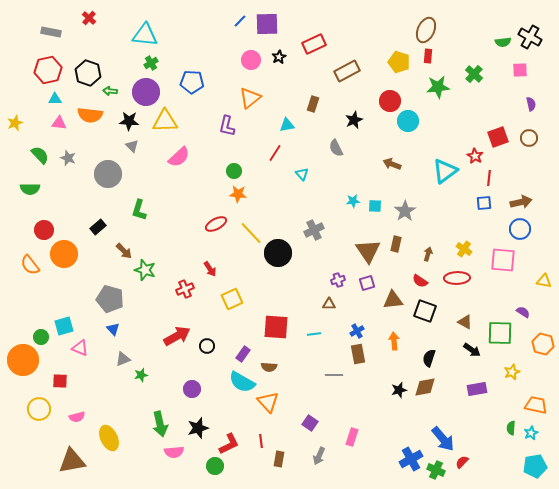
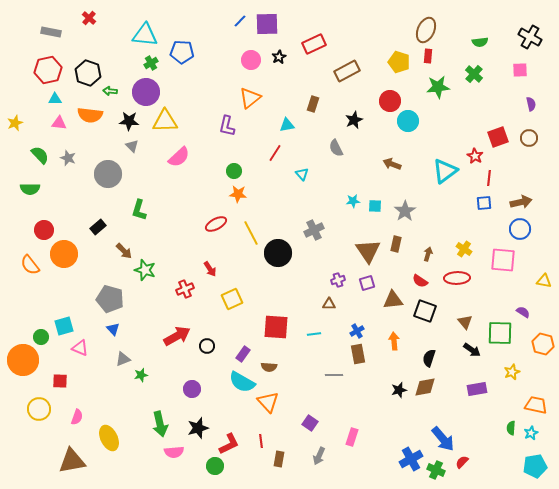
green semicircle at (503, 42): moved 23 px left
blue pentagon at (192, 82): moved 10 px left, 30 px up
yellow line at (251, 233): rotated 15 degrees clockwise
brown triangle at (465, 322): rotated 21 degrees clockwise
pink semicircle at (77, 417): rotated 56 degrees counterclockwise
